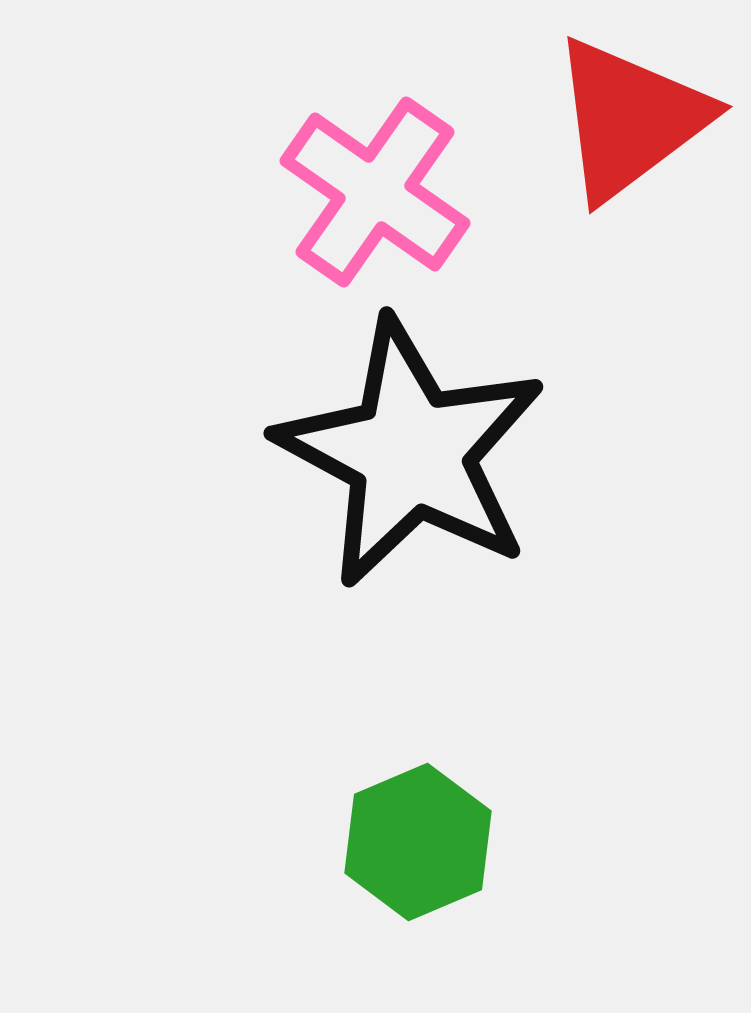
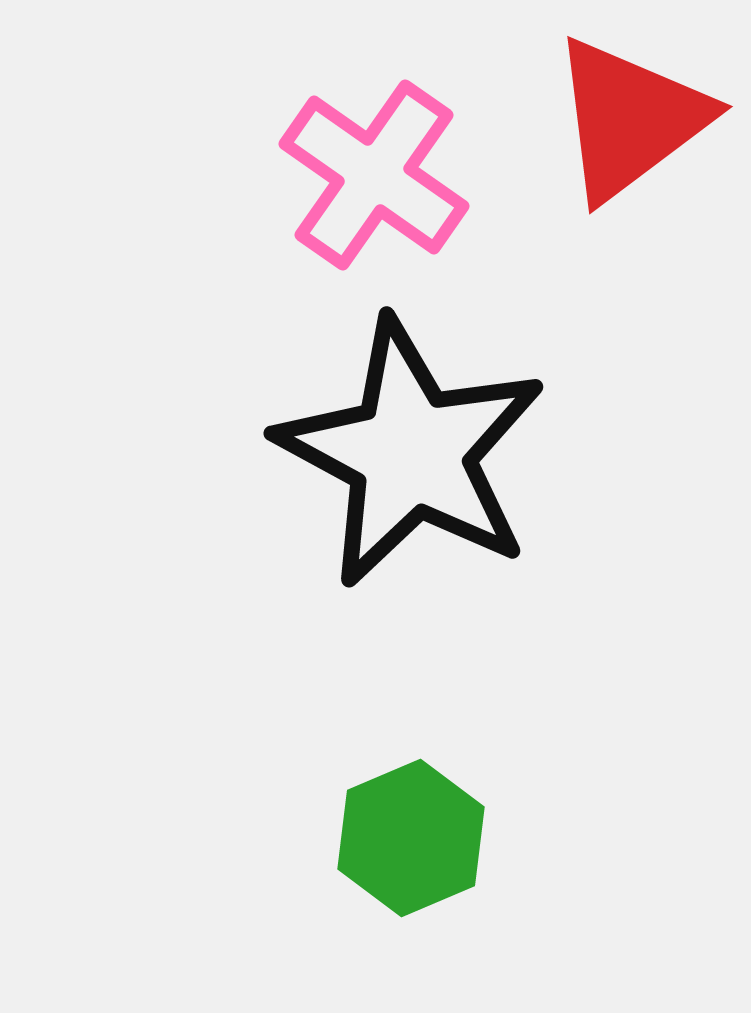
pink cross: moved 1 px left, 17 px up
green hexagon: moved 7 px left, 4 px up
